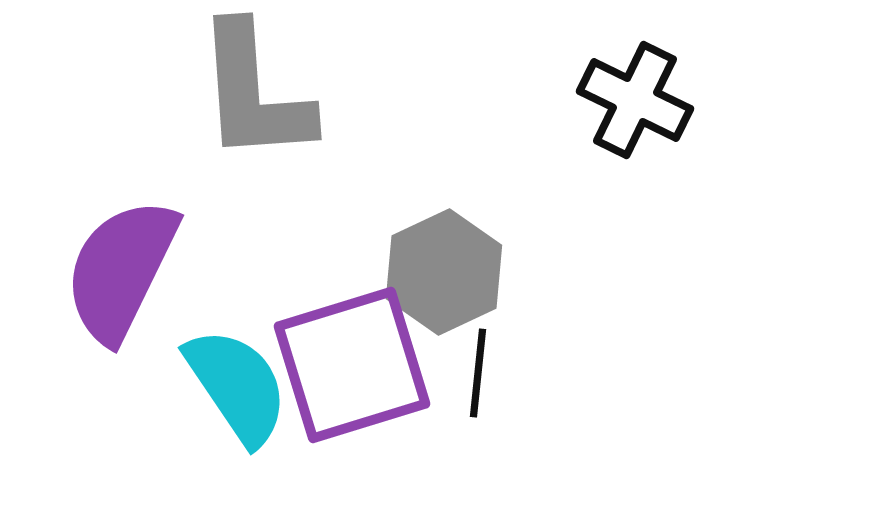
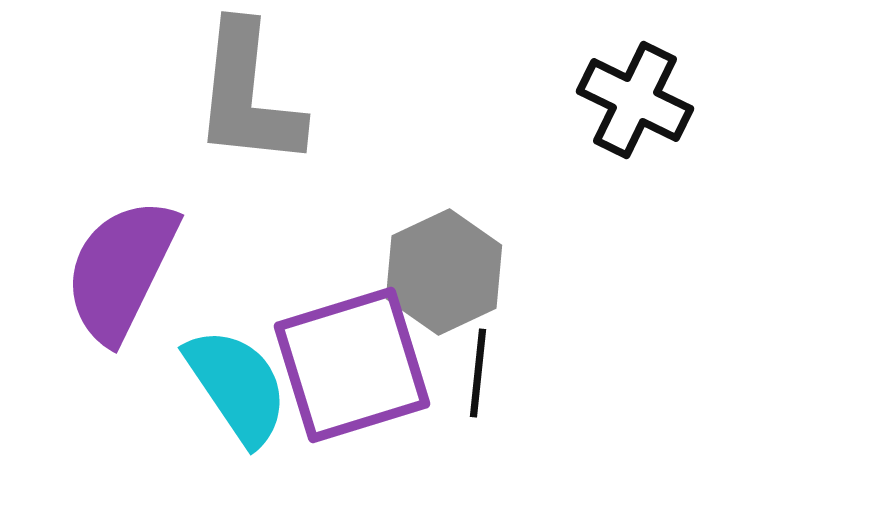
gray L-shape: moved 6 px left, 2 px down; rotated 10 degrees clockwise
